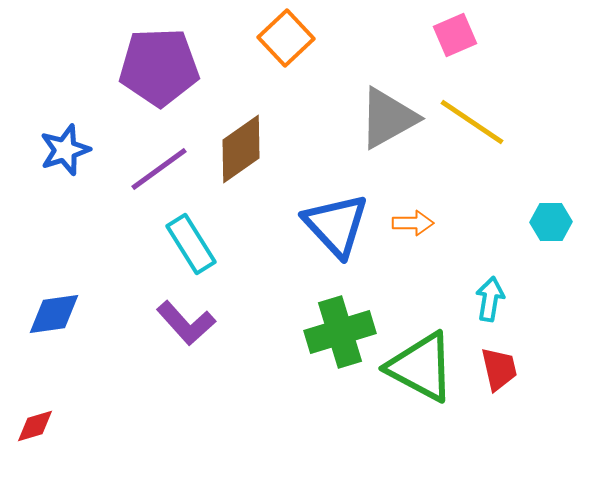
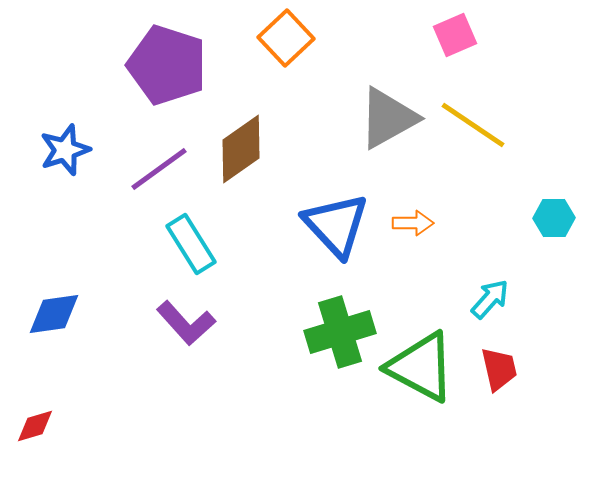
purple pentagon: moved 8 px right, 2 px up; rotated 20 degrees clockwise
yellow line: moved 1 px right, 3 px down
cyan hexagon: moved 3 px right, 4 px up
cyan arrow: rotated 33 degrees clockwise
